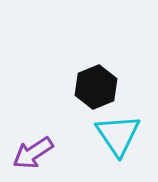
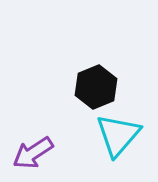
cyan triangle: rotated 15 degrees clockwise
